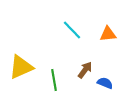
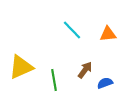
blue semicircle: rotated 42 degrees counterclockwise
